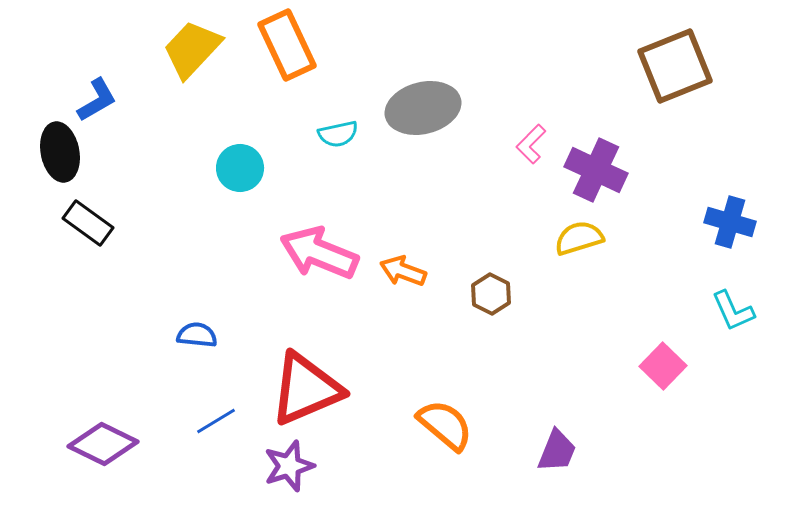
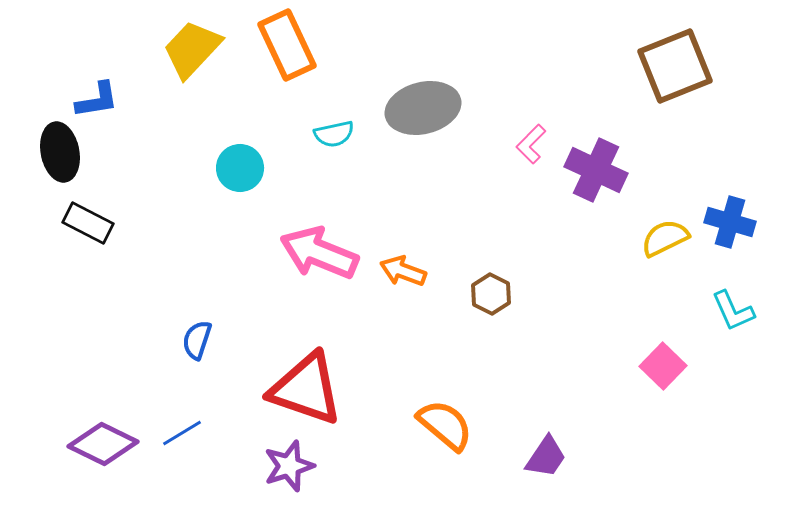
blue L-shape: rotated 21 degrees clockwise
cyan semicircle: moved 4 px left
black rectangle: rotated 9 degrees counterclockwise
yellow semicircle: moved 86 px right; rotated 9 degrees counterclockwise
blue semicircle: moved 5 px down; rotated 78 degrees counterclockwise
red triangle: rotated 42 degrees clockwise
blue line: moved 34 px left, 12 px down
purple trapezoid: moved 11 px left, 6 px down; rotated 12 degrees clockwise
